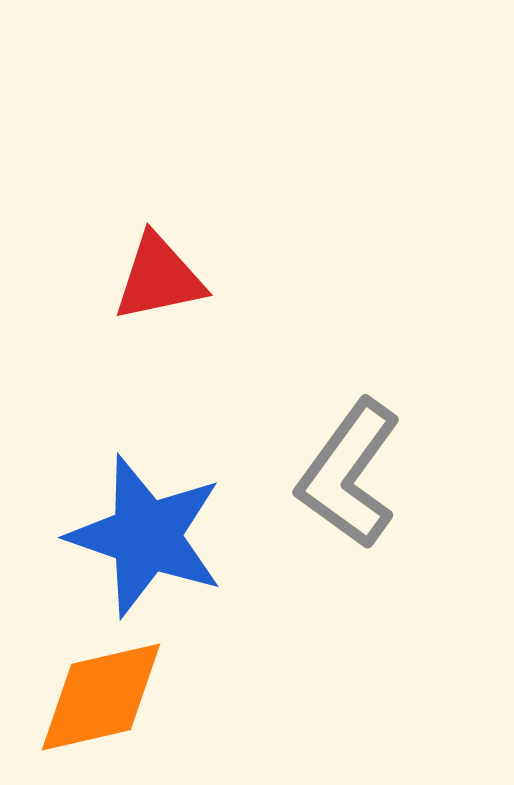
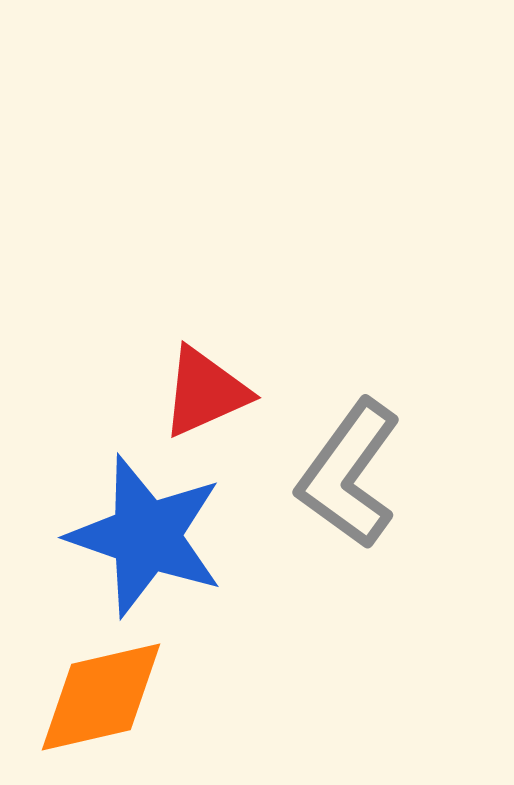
red triangle: moved 46 px right, 114 px down; rotated 12 degrees counterclockwise
